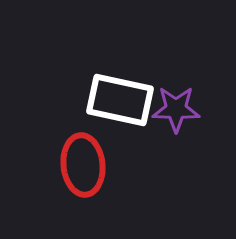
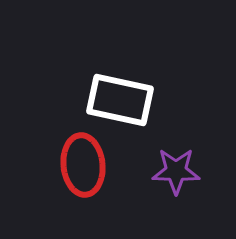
purple star: moved 62 px down
